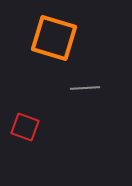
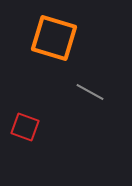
gray line: moved 5 px right, 4 px down; rotated 32 degrees clockwise
